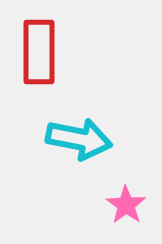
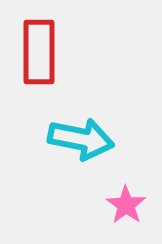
cyan arrow: moved 2 px right
